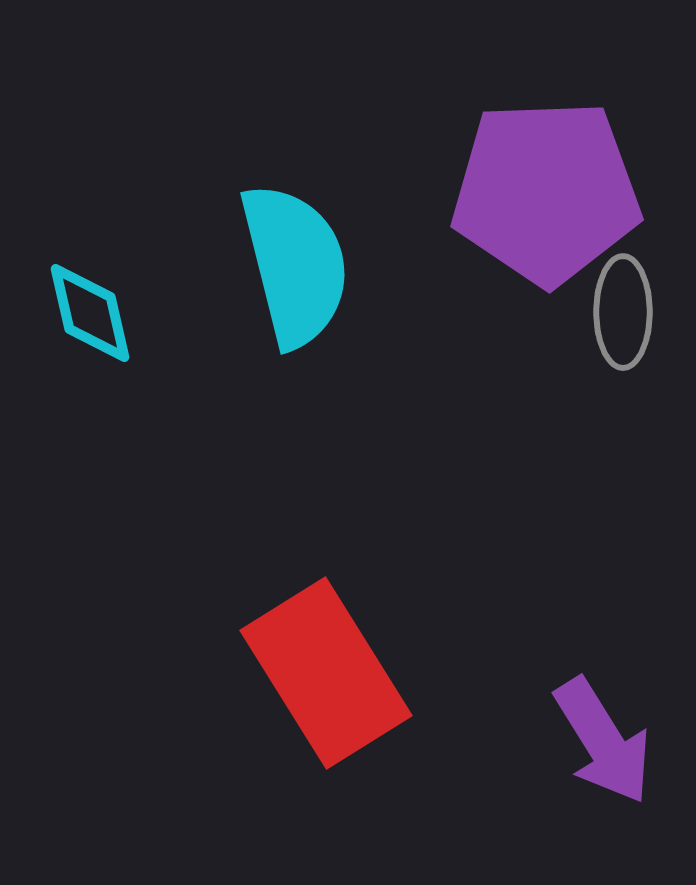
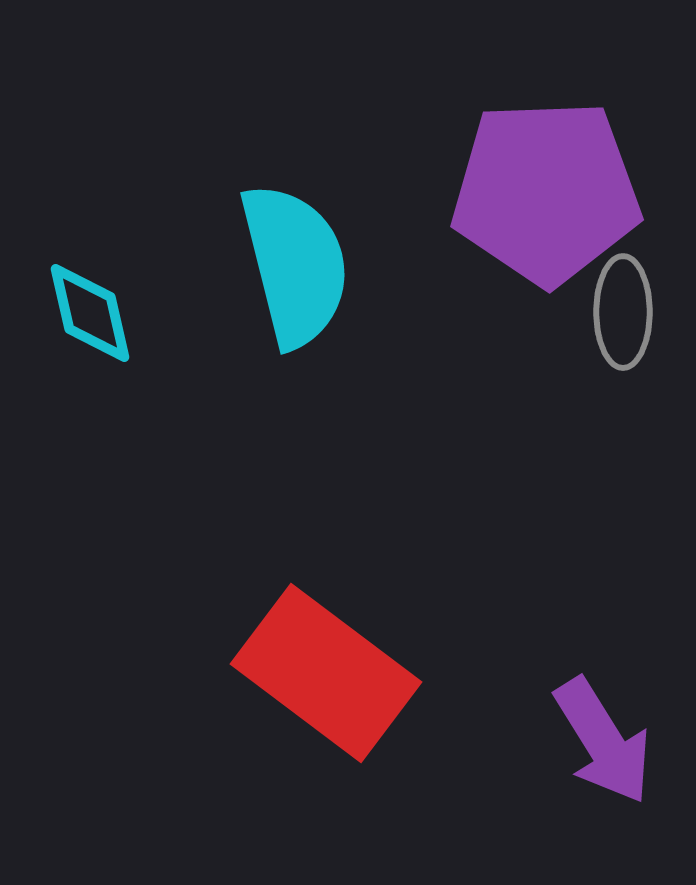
red rectangle: rotated 21 degrees counterclockwise
